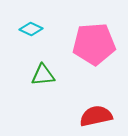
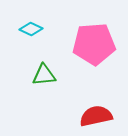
green triangle: moved 1 px right
